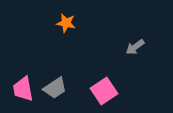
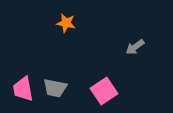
gray trapezoid: rotated 45 degrees clockwise
